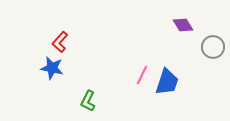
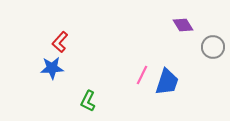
blue star: rotated 15 degrees counterclockwise
